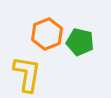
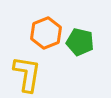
orange hexagon: moved 1 px left, 1 px up
